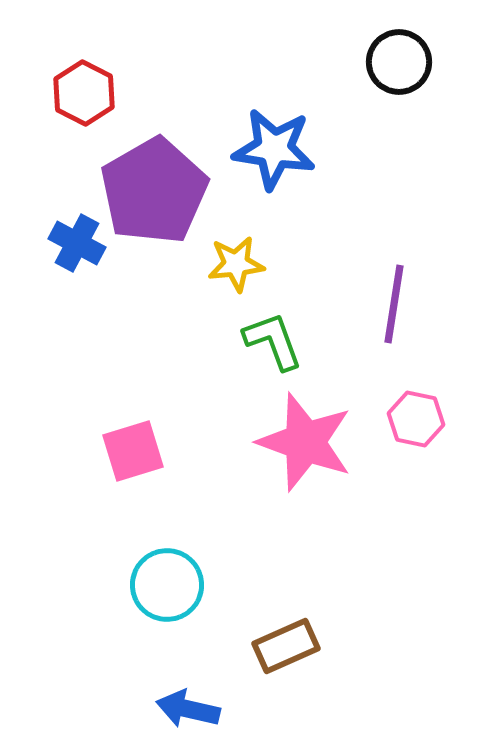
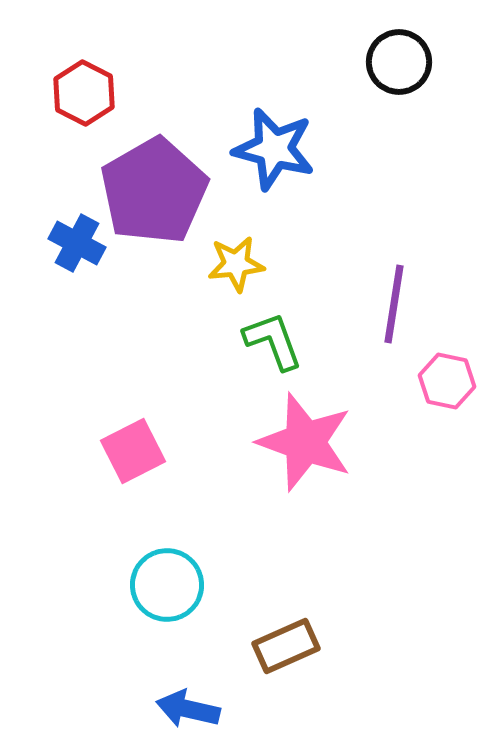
blue star: rotated 6 degrees clockwise
pink hexagon: moved 31 px right, 38 px up
pink square: rotated 10 degrees counterclockwise
